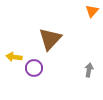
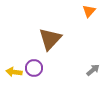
orange triangle: moved 3 px left
yellow arrow: moved 15 px down
gray arrow: moved 4 px right; rotated 40 degrees clockwise
